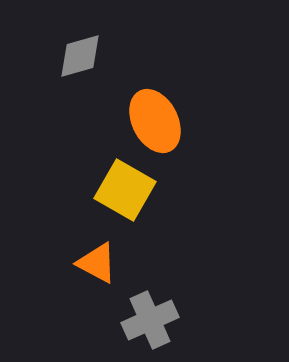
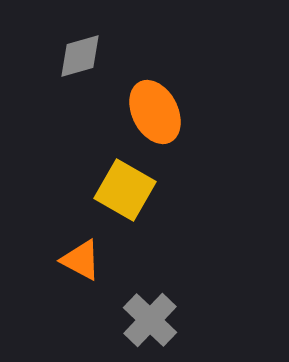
orange ellipse: moved 9 px up
orange triangle: moved 16 px left, 3 px up
gray cross: rotated 22 degrees counterclockwise
